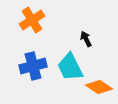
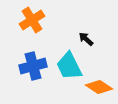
black arrow: rotated 21 degrees counterclockwise
cyan trapezoid: moved 1 px left, 1 px up
